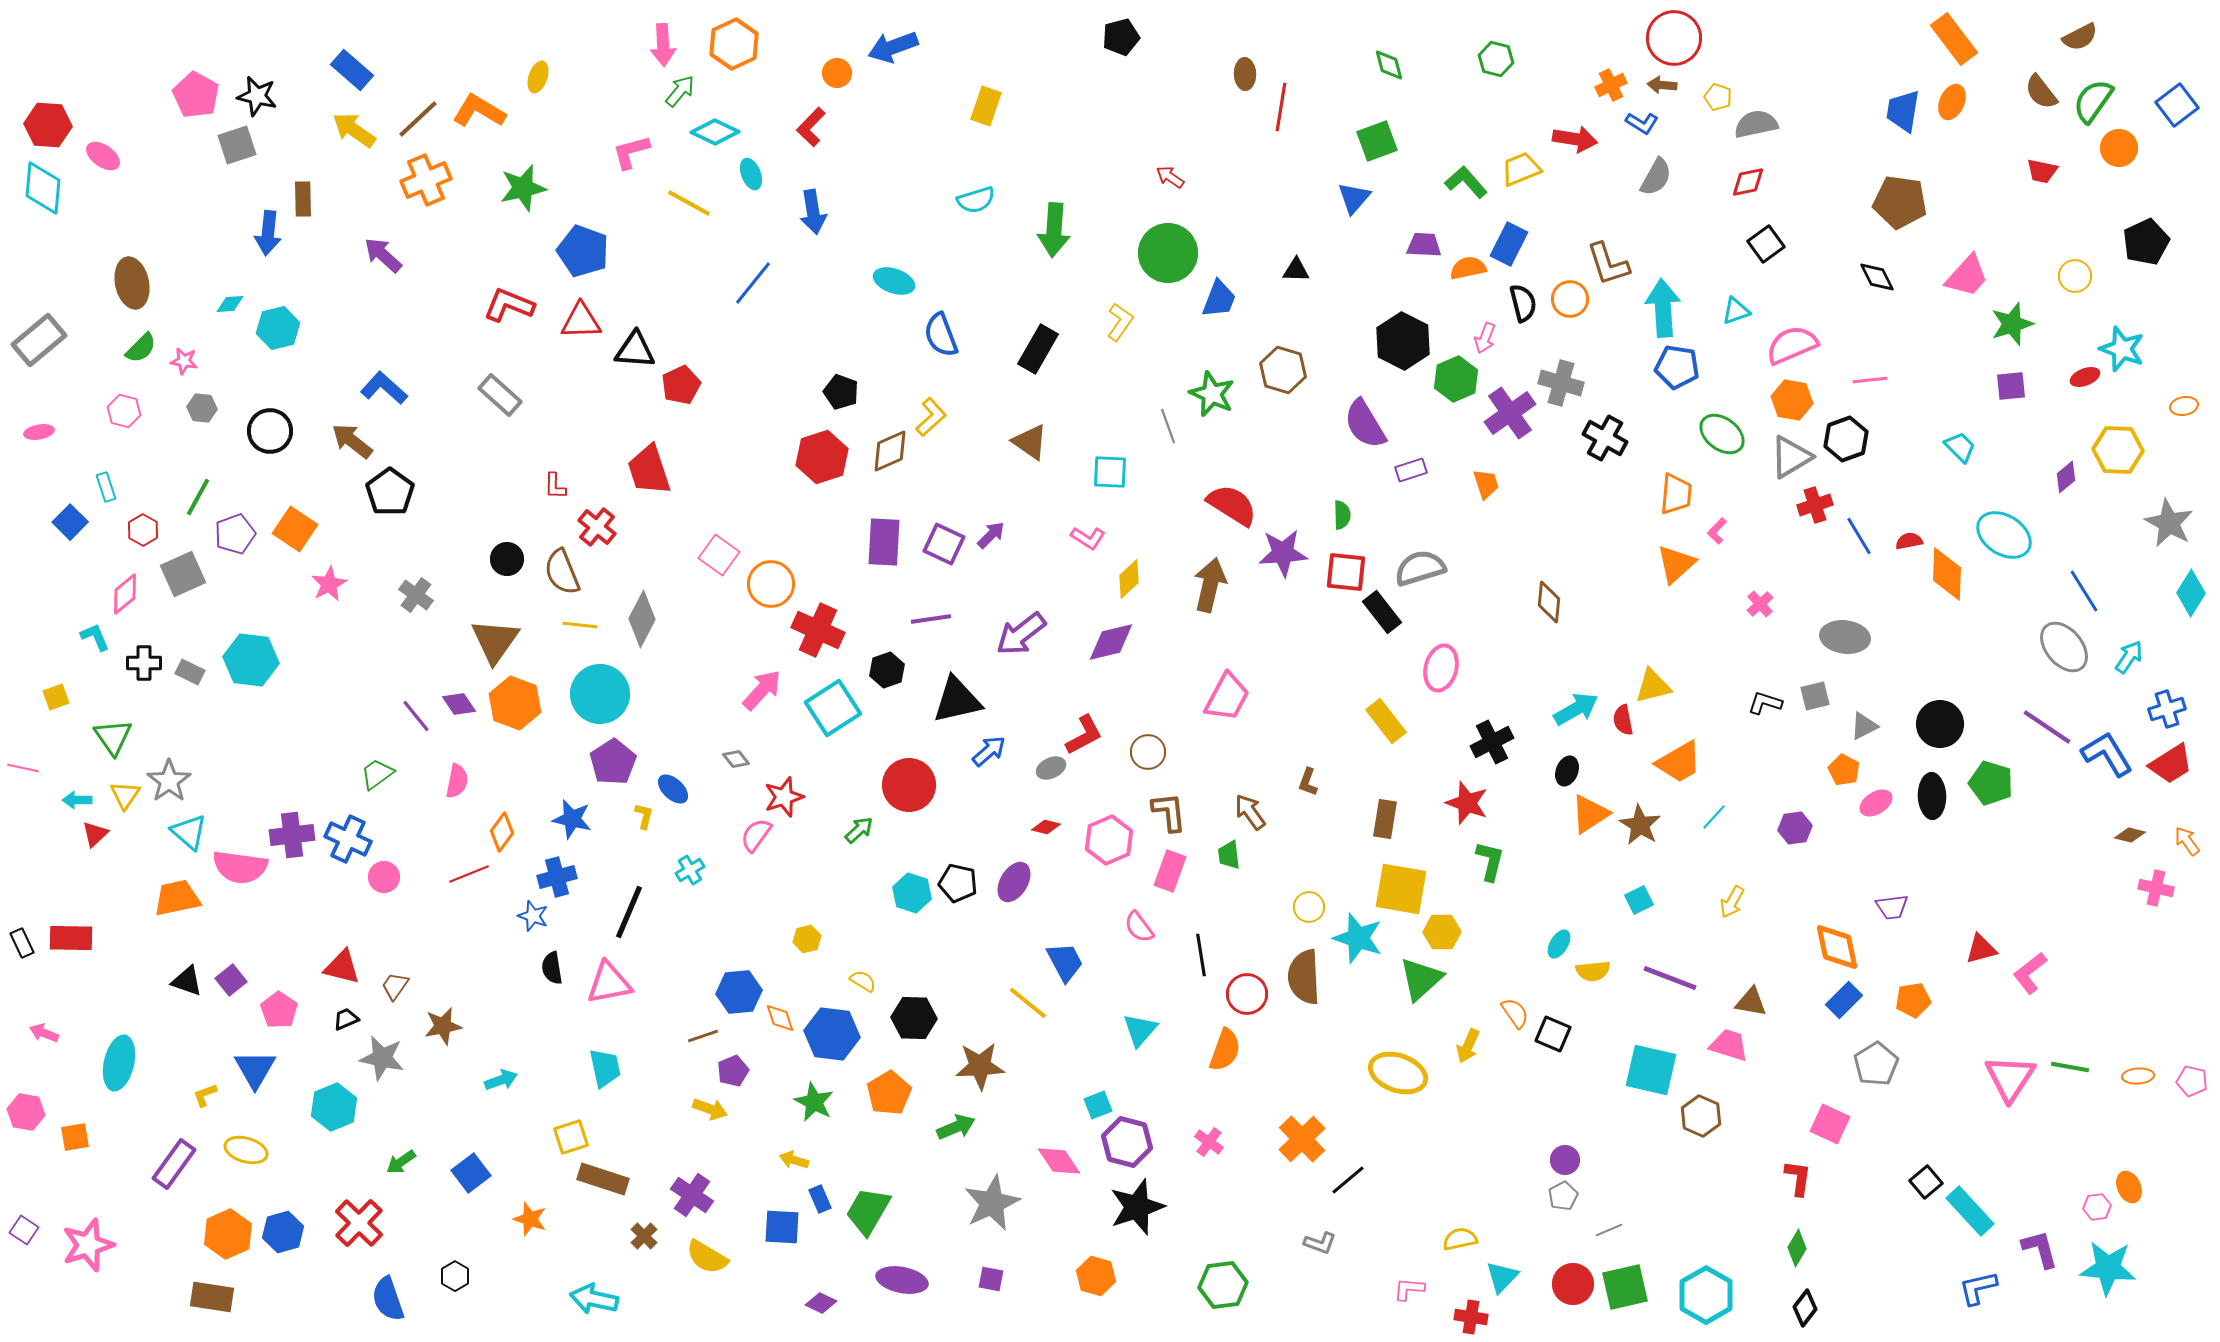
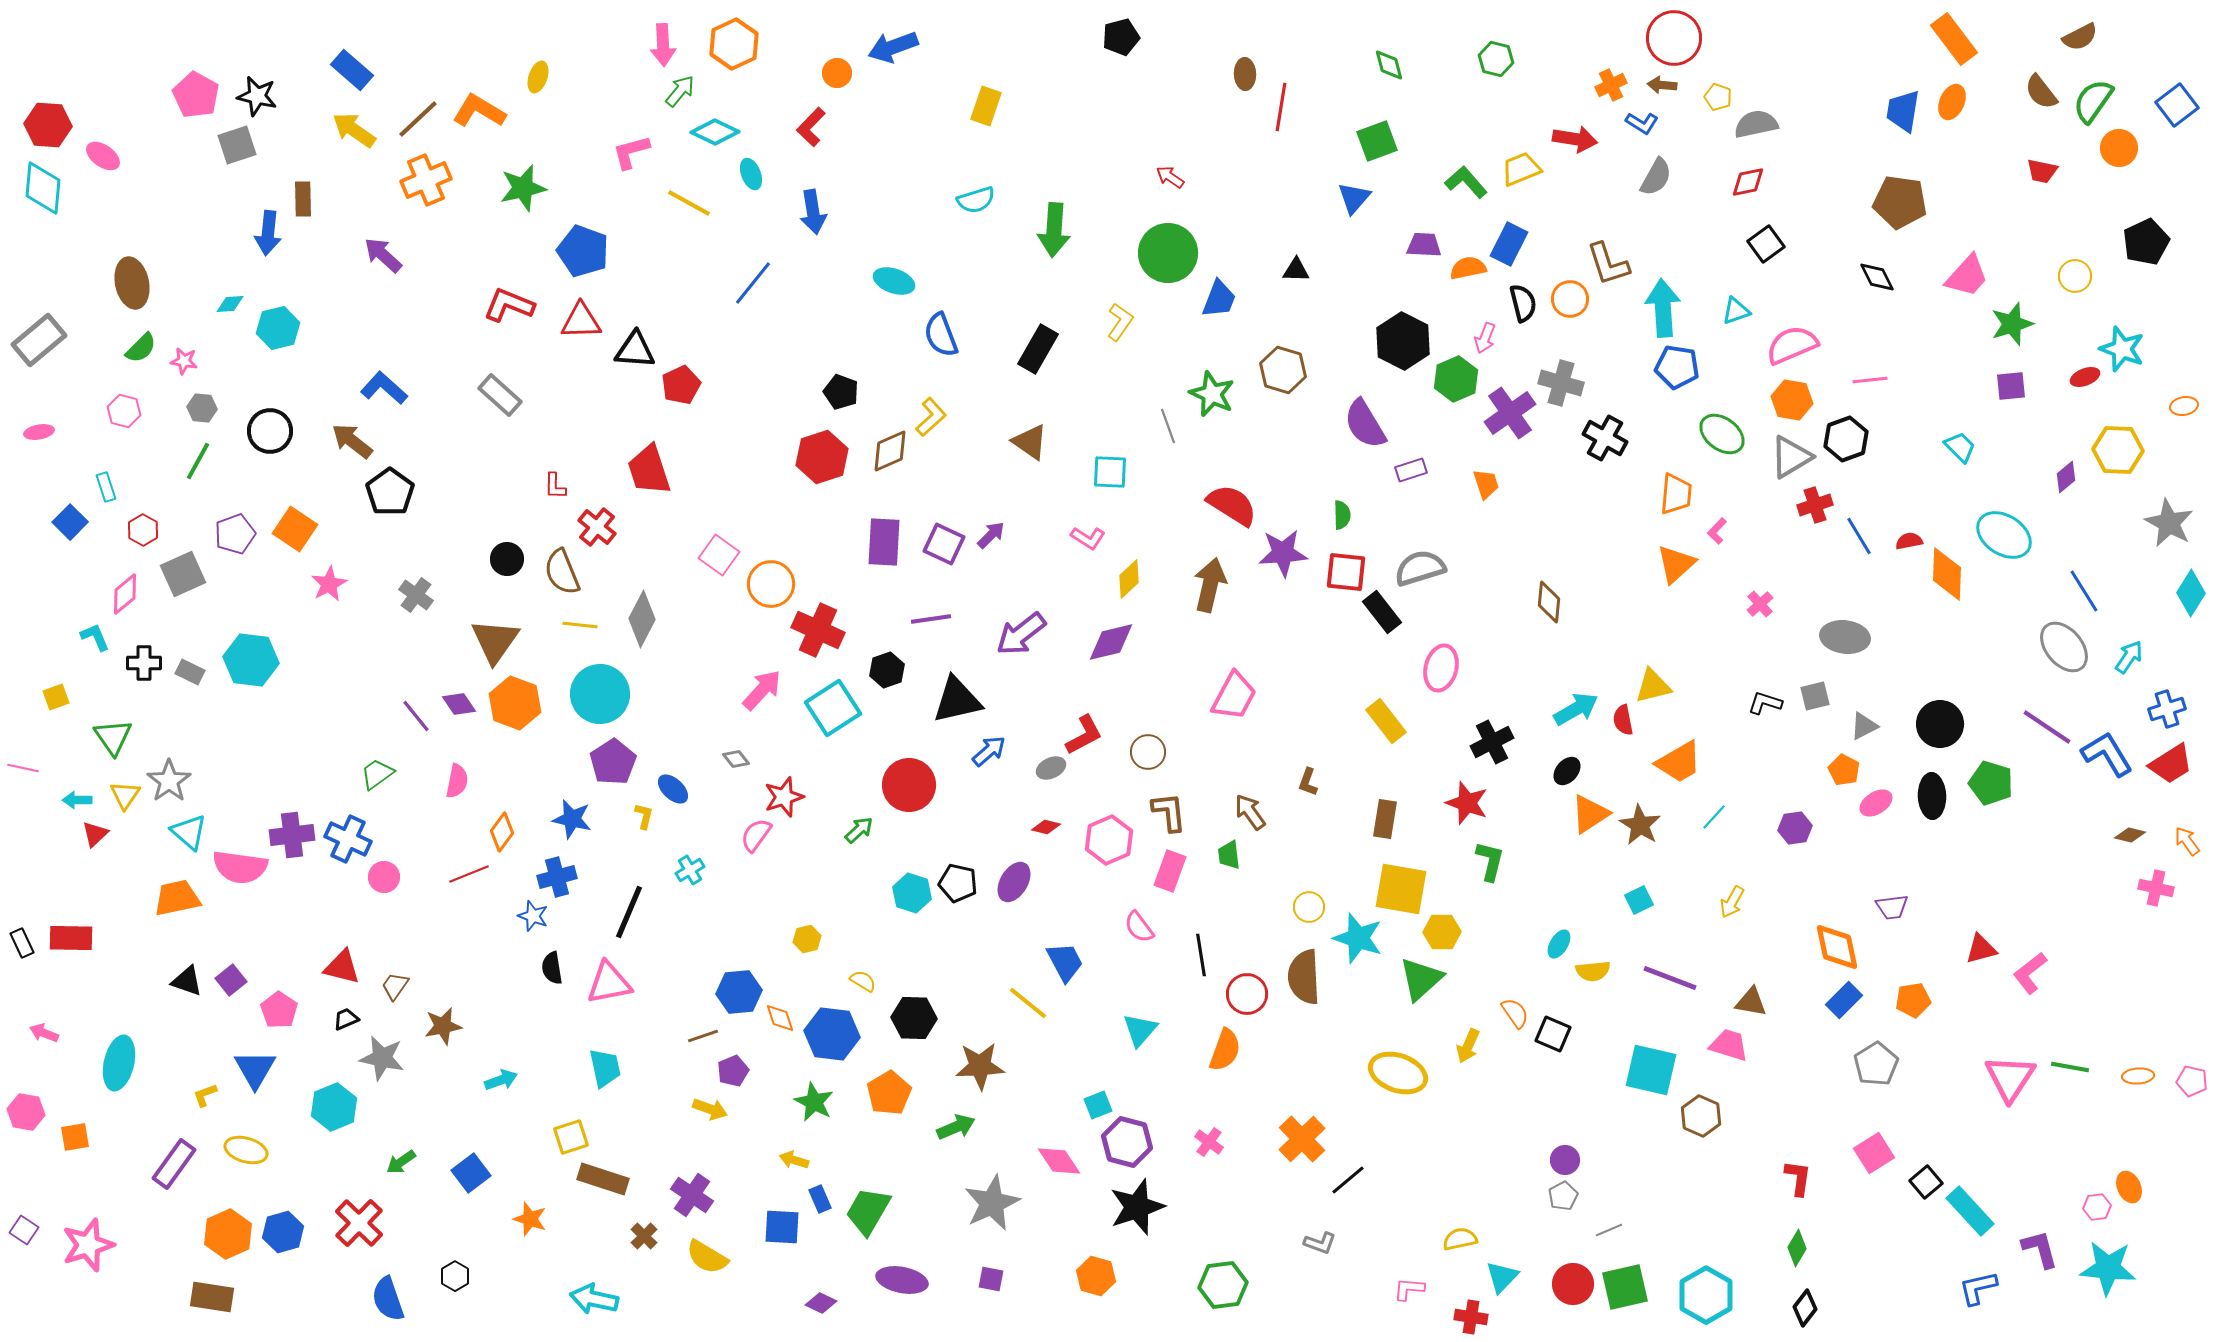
green line at (198, 497): moved 36 px up
pink trapezoid at (1227, 697): moved 7 px right, 1 px up
black ellipse at (1567, 771): rotated 20 degrees clockwise
pink square at (1830, 1124): moved 44 px right, 29 px down; rotated 33 degrees clockwise
